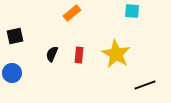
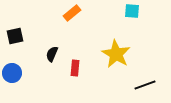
red rectangle: moved 4 px left, 13 px down
